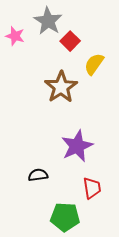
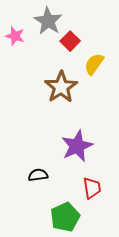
green pentagon: rotated 28 degrees counterclockwise
